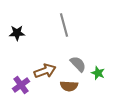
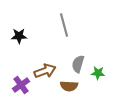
black star: moved 2 px right, 3 px down
gray semicircle: rotated 120 degrees counterclockwise
green star: rotated 16 degrees counterclockwise
